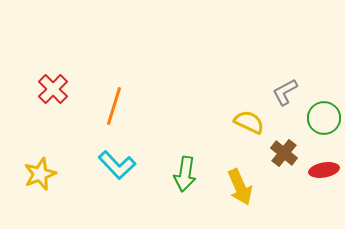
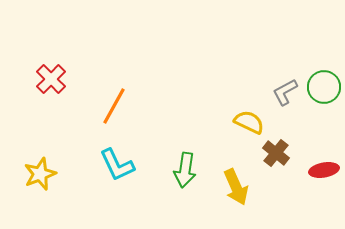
red cross: moved 2 px left, 10 px up
orange line: rotated 12 degrees clockwise
green circle: moved 31 px up
brown cross: moved 8 px left
cyan L-shape: rotated 18 degrees clockwise
green arrow: moved 4 px up
yellow arrow: moved 4 px left
